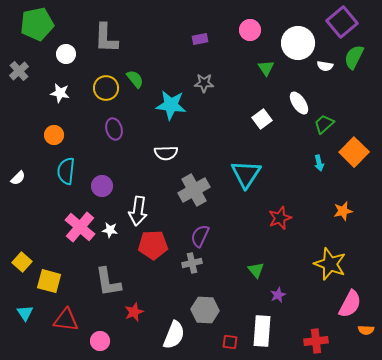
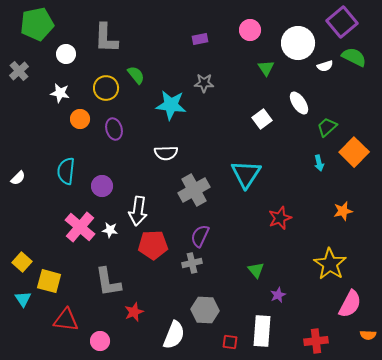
green semicircle at (354, 57): rotated 90 degrees clockwise
white semicircle at (325, 66): rotated 28 degrees counterclockwise
green semicircle at (135, 79): moved 1 px right, 4 px up
green trapezoid at (324, 124): moved 3 px right, 3 px down
orange circle at (54, 135): moved 26 px right, 16 px up
yellow star at (330, 264): rotated 12 degrees clockwise
cyan triangle at (25, 313): moved 2 px left, 14 px up
orange semicircle at (366, 330): moved 2 px right, 5 px down
